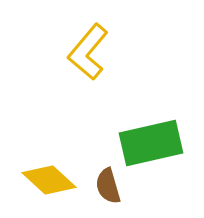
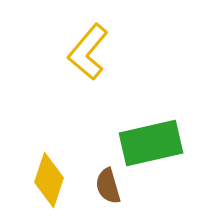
yellow diamond: rotated 66 degrees clockwise
